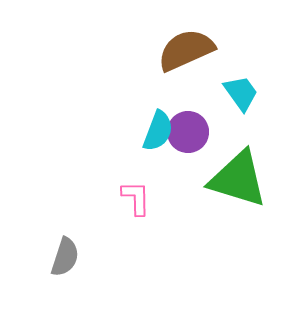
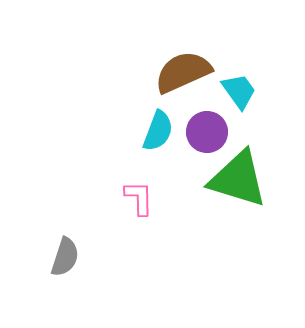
brown semicircle: moved 3 px left, 22 px down
cyan trapezoid: moved 2 px left, 2 px up
purple circle: moved 19 px right
pink L-shape: moved 3 px right
